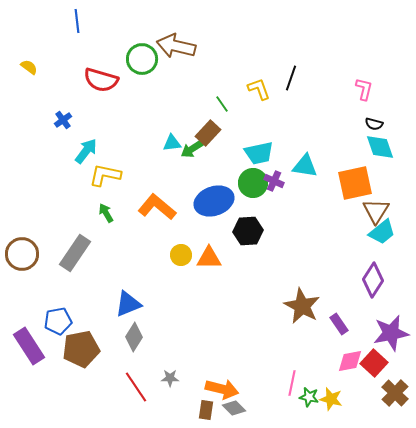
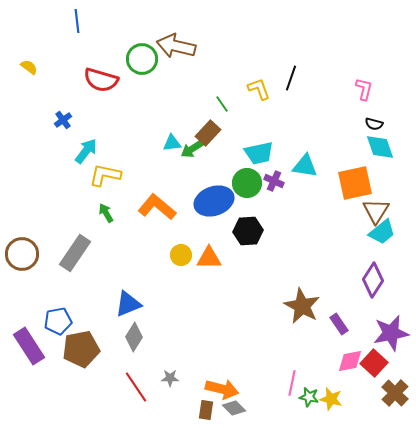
green circle at (253, 183): moved 6 px left
